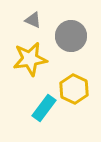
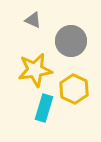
gray circle: moved 5 px down
yellow star: moved 5 px right, 11 px down
cyan rectangle: rotated 20 degrees counterclockwise
